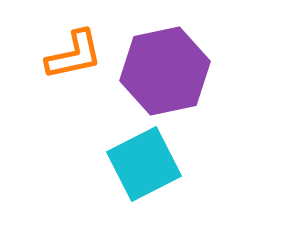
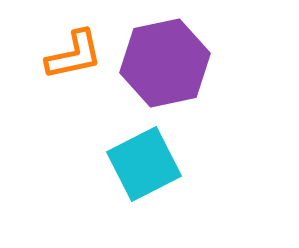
purple hexagon: moved 8 px up
